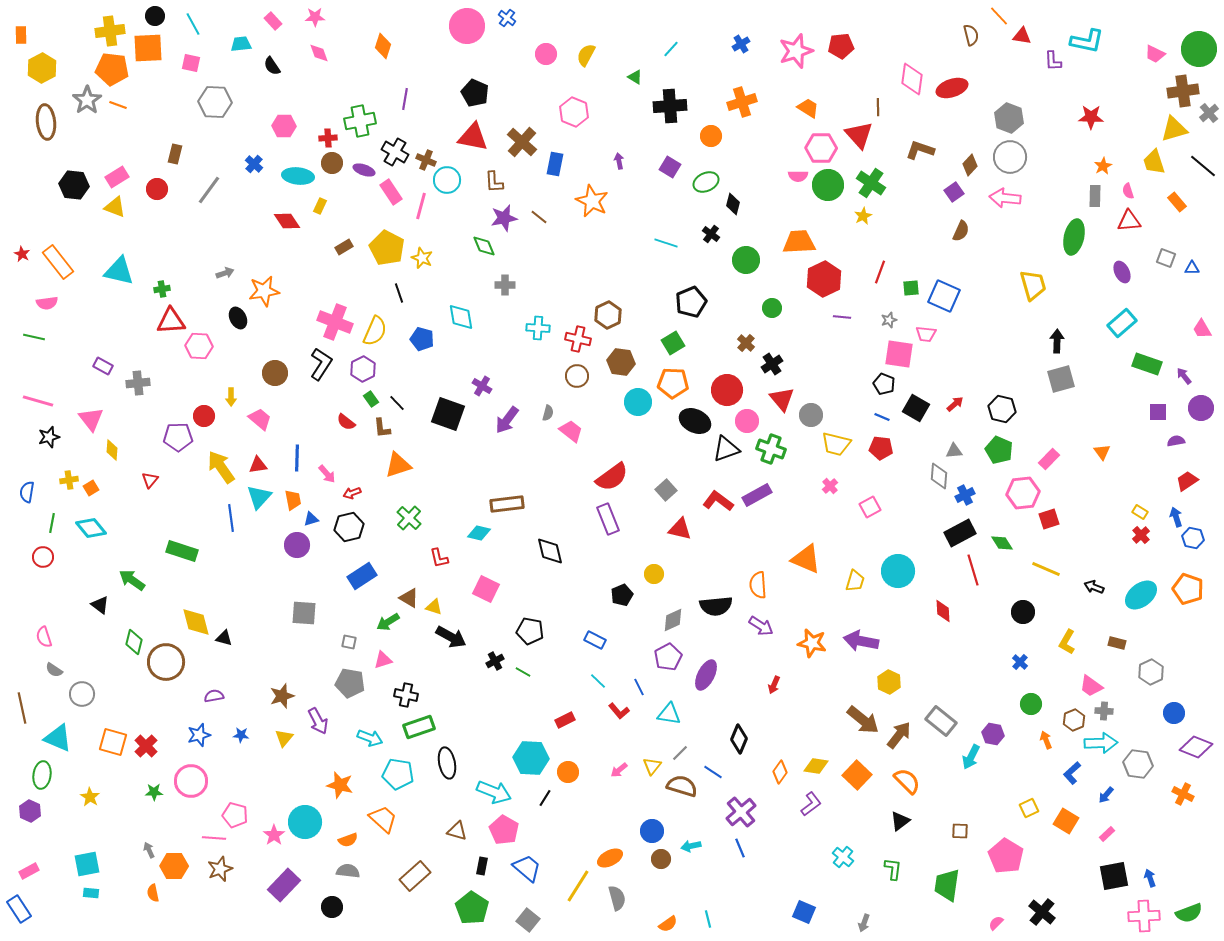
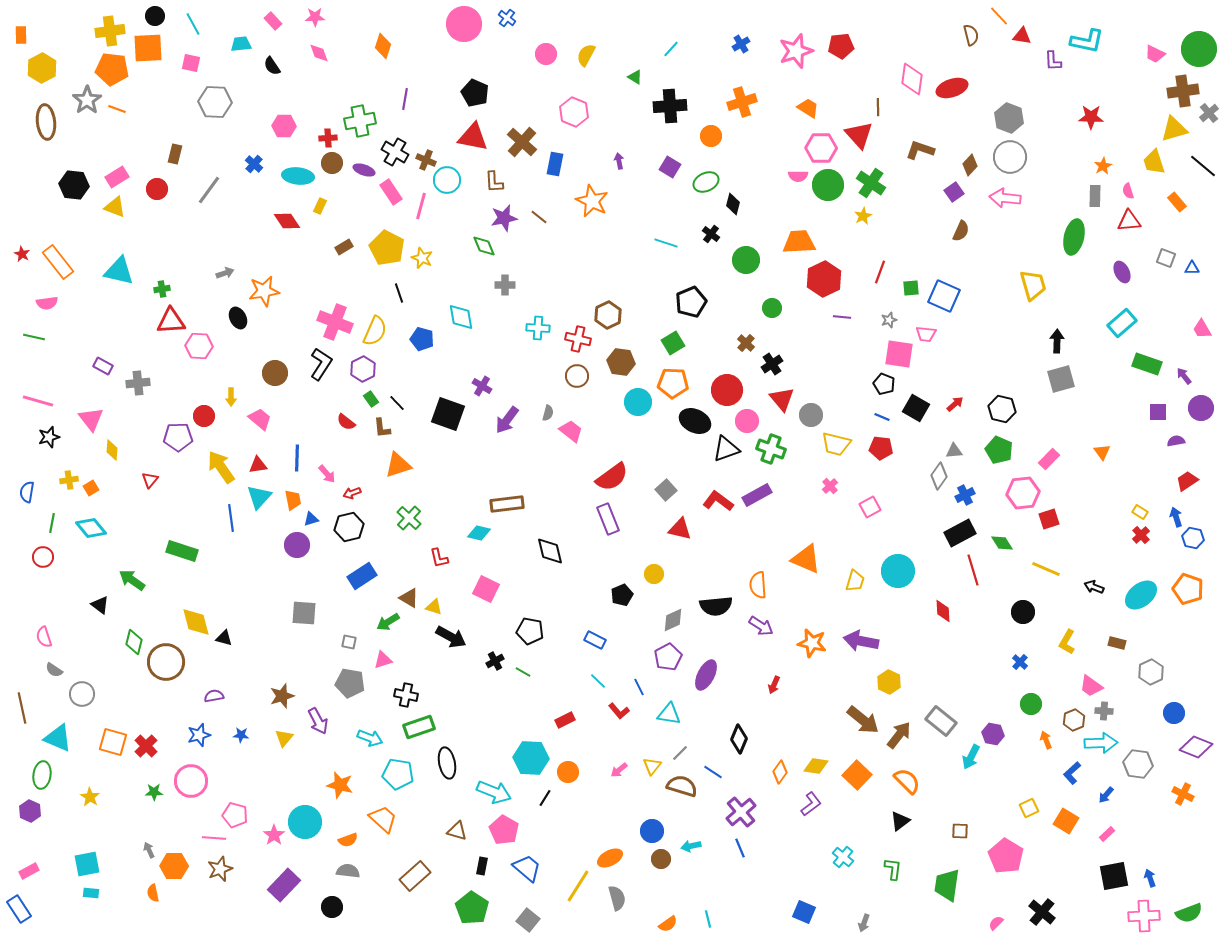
pink circle at (467, 26): moved 3 px left, 2 px up
orange line at (118, 105): moved 1 px left, 4 px down
gray diamond at (939, 476): rotated 32 degrees clockwise
